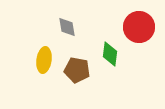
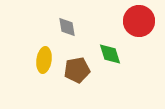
red circle: moved 6 px up
green diamond: rotated 25 degrees counterclockwise
brown pentagon: rotated 20 degrees counterclockwise
